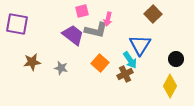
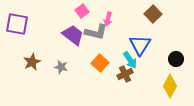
pink square: rotated 24 degrees counterclockwise
gray L-shape: moved 2 px down
brown star: rotated 18 degrees counterclockwise
gray star: moved 1 px up
